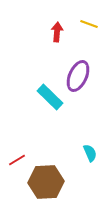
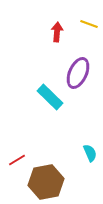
purple ellipse: moved 3 px up
brown hexagon: rotated 8 degrees counterclockwise
